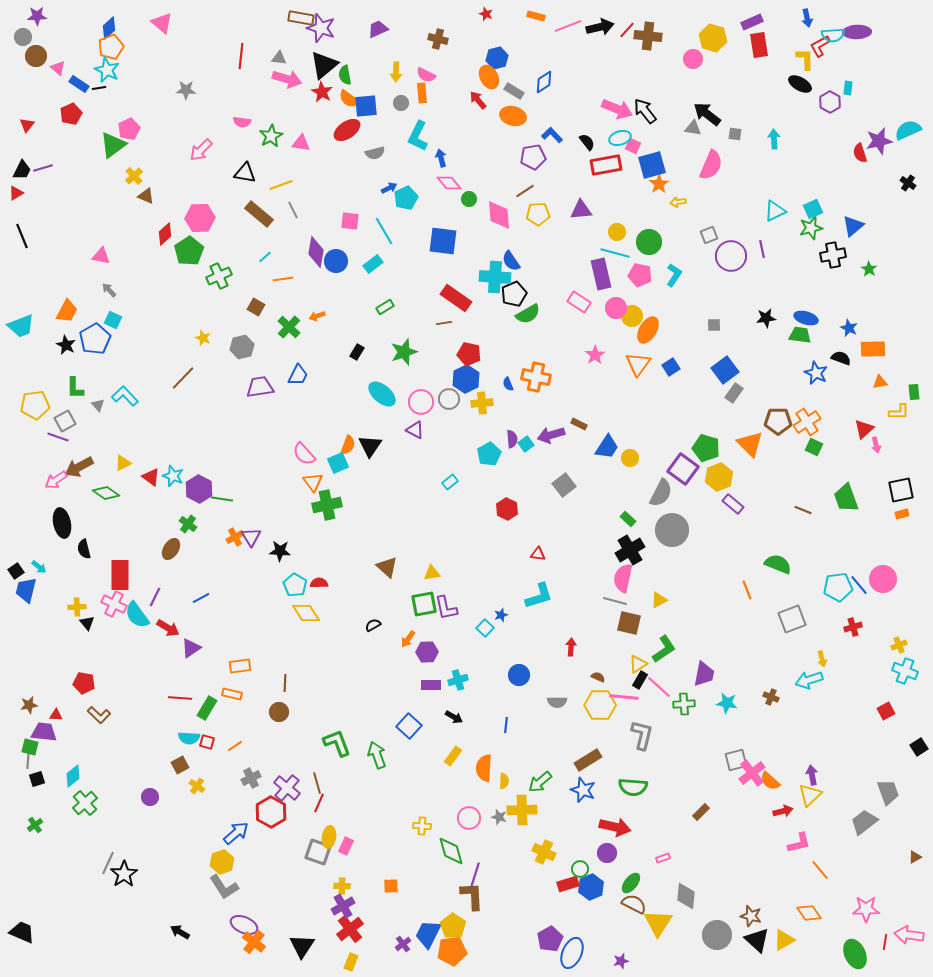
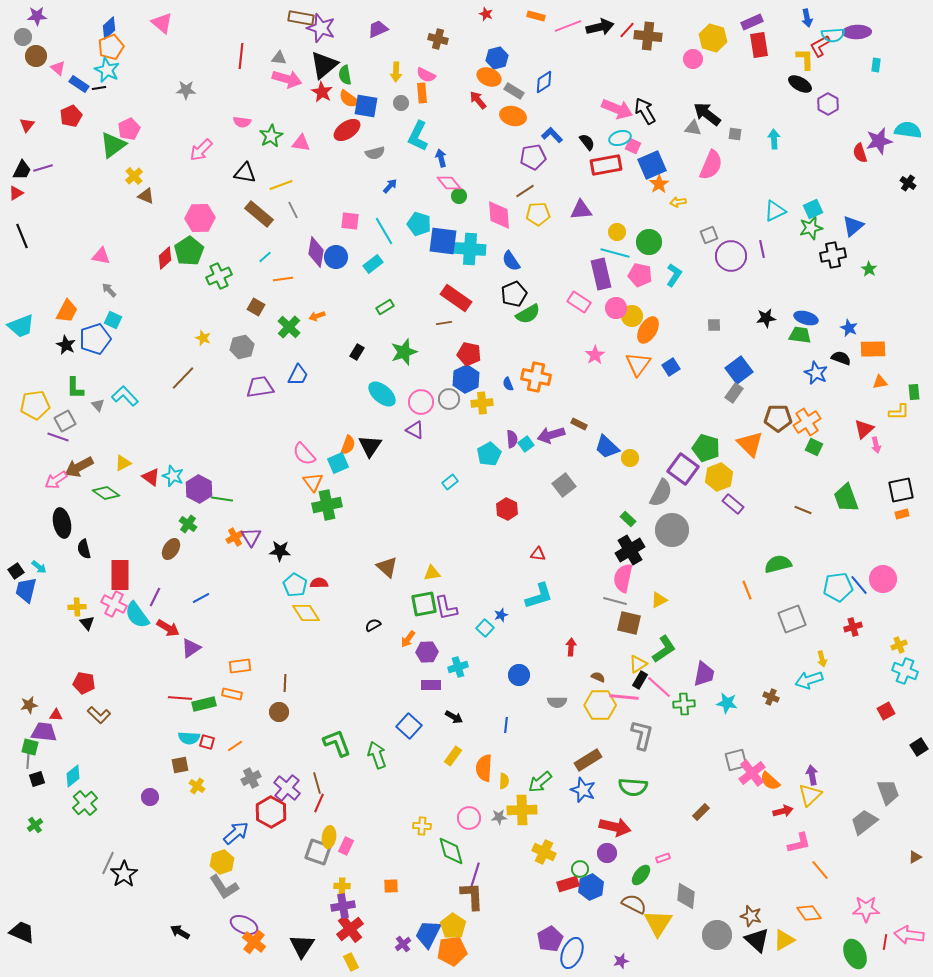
orange ellipse at (489, 77): rotated 40 degrees counterclockwise
cyan rectangle at (848, 88): moved 28 px right, 23 px up
purple hexagon at (830, 102): moved 2 px left, 2 px down
blue square at (366, 106): rotated 15 degrees clockwise
black arrow at (645, 111): rotated 8 degrees clockwise
red pentagon at (71, 114): moved 2 px down
cyan semicircle at (908, 130): rotated 32 degrees clockwise
blue square at (652, 165): rotated 8 degrees counterclockwise
blue arrow at (389, 188): moved 1 px right, 2 px up; rotated 21 degrees counterclockwise
cyan pentagon at (406, 198): moved 13 px right, 26 px down; rotated 30 degrees counterclockwise
green circle at (469, 199): moved 10 px left, 3 px up
red diamond at (165, 234): moved 24 px down
blue circle at (336, 261): moved 4 px up
cyan cross at (495, 277): moved 25 px left, 28 px up
blue pentagon at (95, 339): rotated 12 degrees clockwise
blue square at (725, 370): moved 14 px right
brown pentagon at (778, 421): moved 3 px up
blue trapezoid at (607, 447): rotated 100 degrees clockwise
green semicircle at (778, 564): rotated 36 degrees counterclockwise
cyan cross at (458, 680): moved 13 px up
green rectangle at (207, 708): moved 3 px left, 4 px up; rotated 45 degrees clockwise
brown square at (180, 765): rotated 18 degrees clockwise
gray star at (499, 817): rotated 21 degrees counterclockwise
green ellipse at (631, 883): moved 10 px right, 8 px up
purple cross at (343, 906): rotated 20 degrees clockwise
yellow rectangle at (351, 962): rotated 48 degrees counterclockwise
